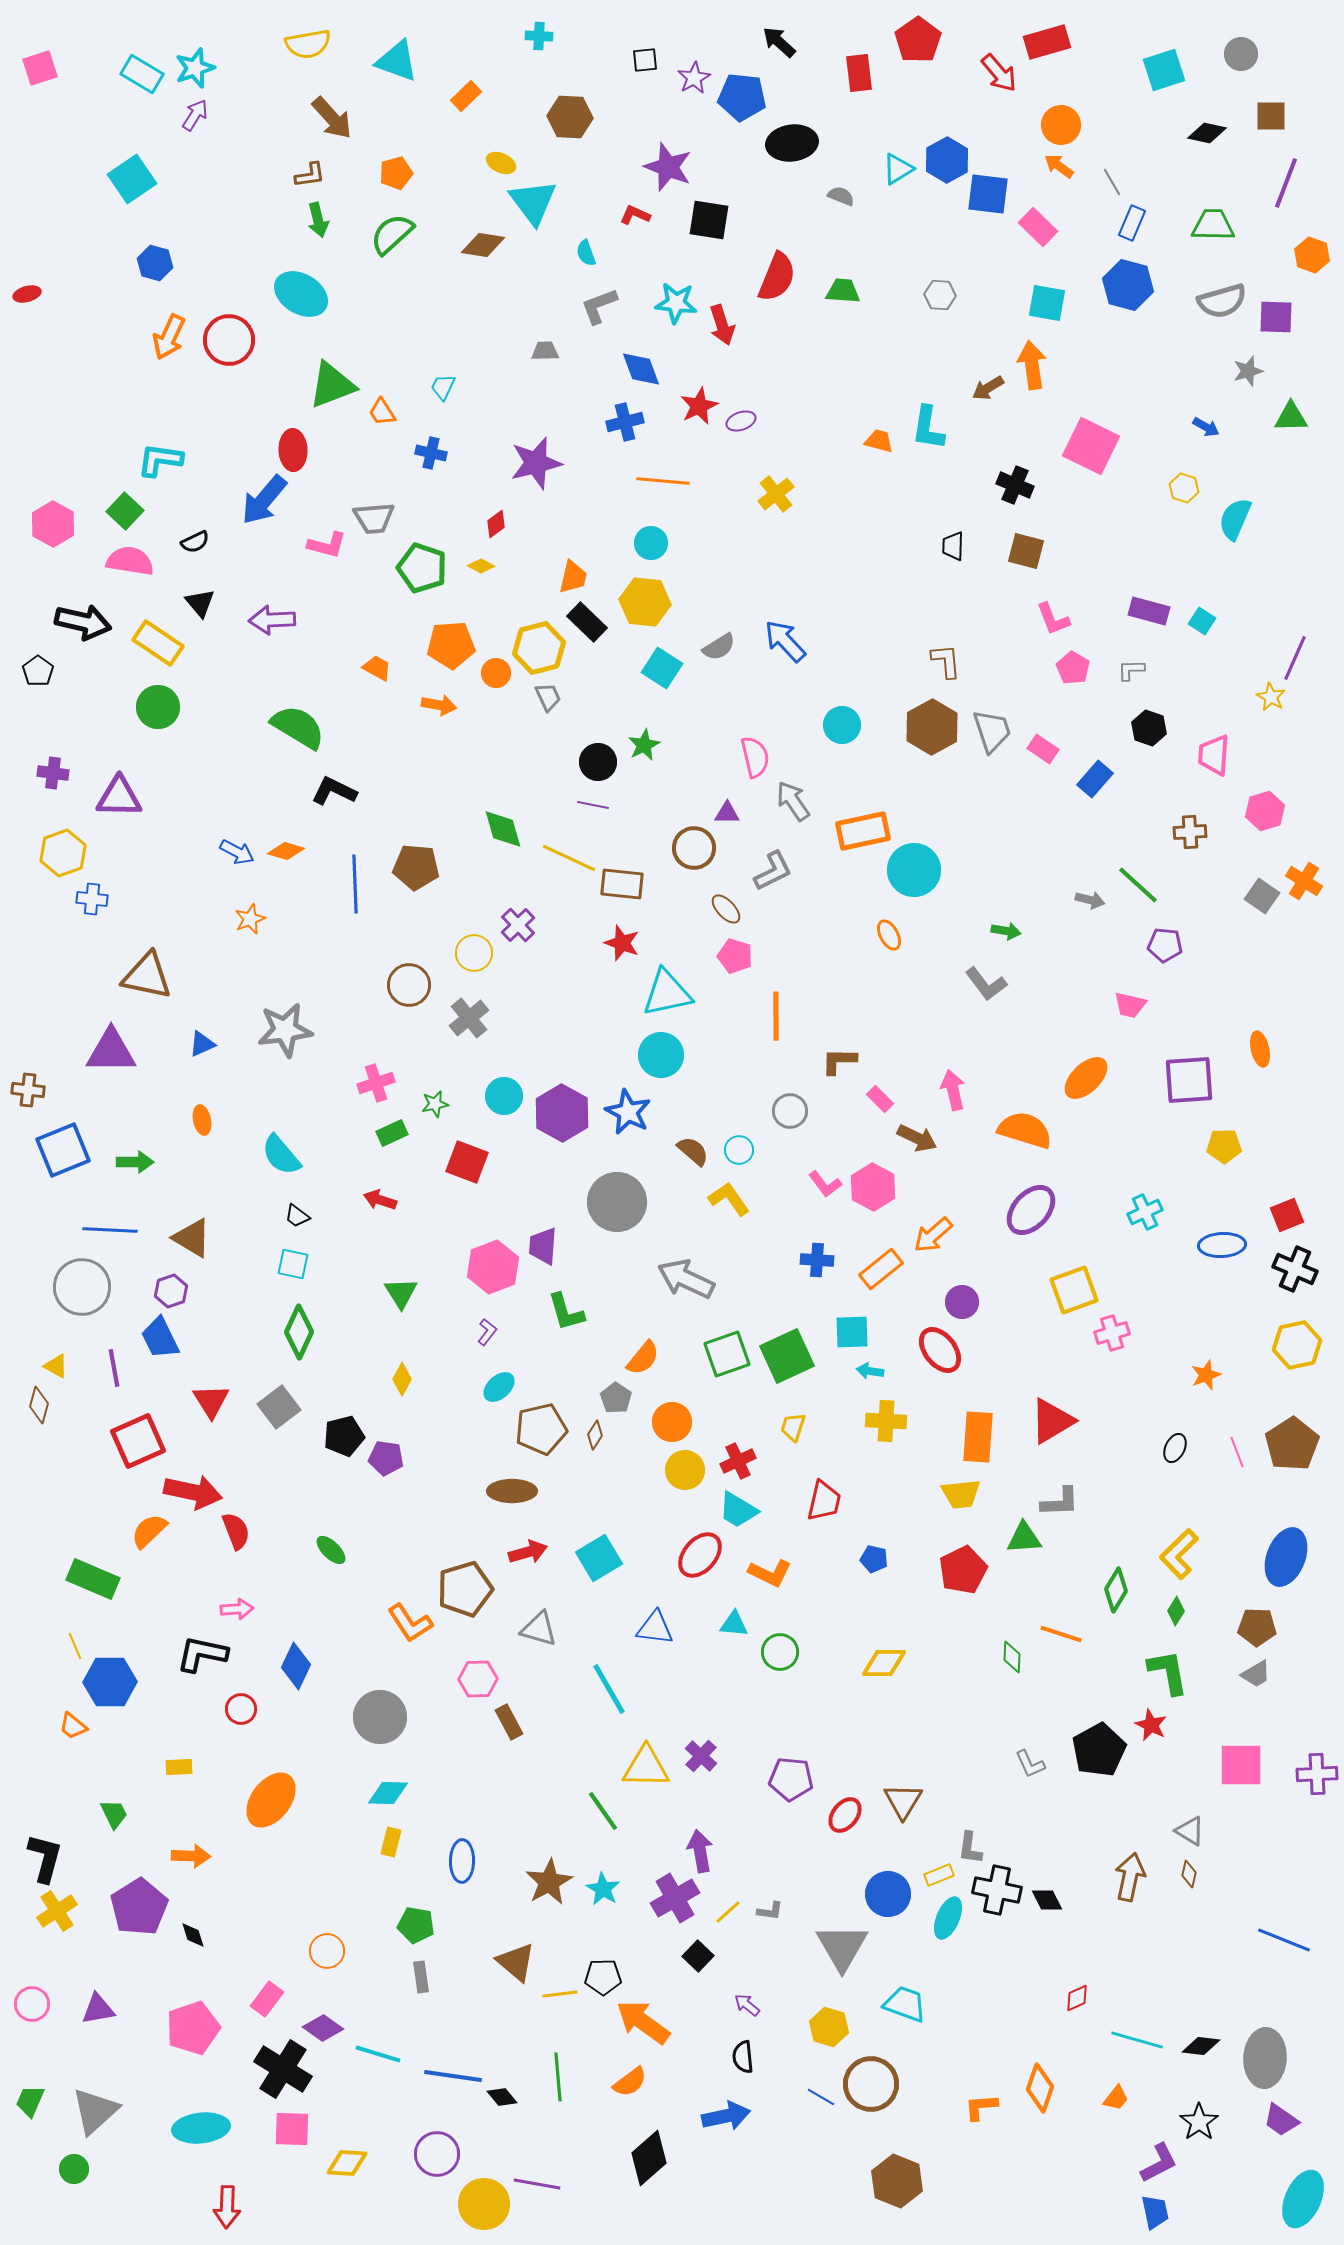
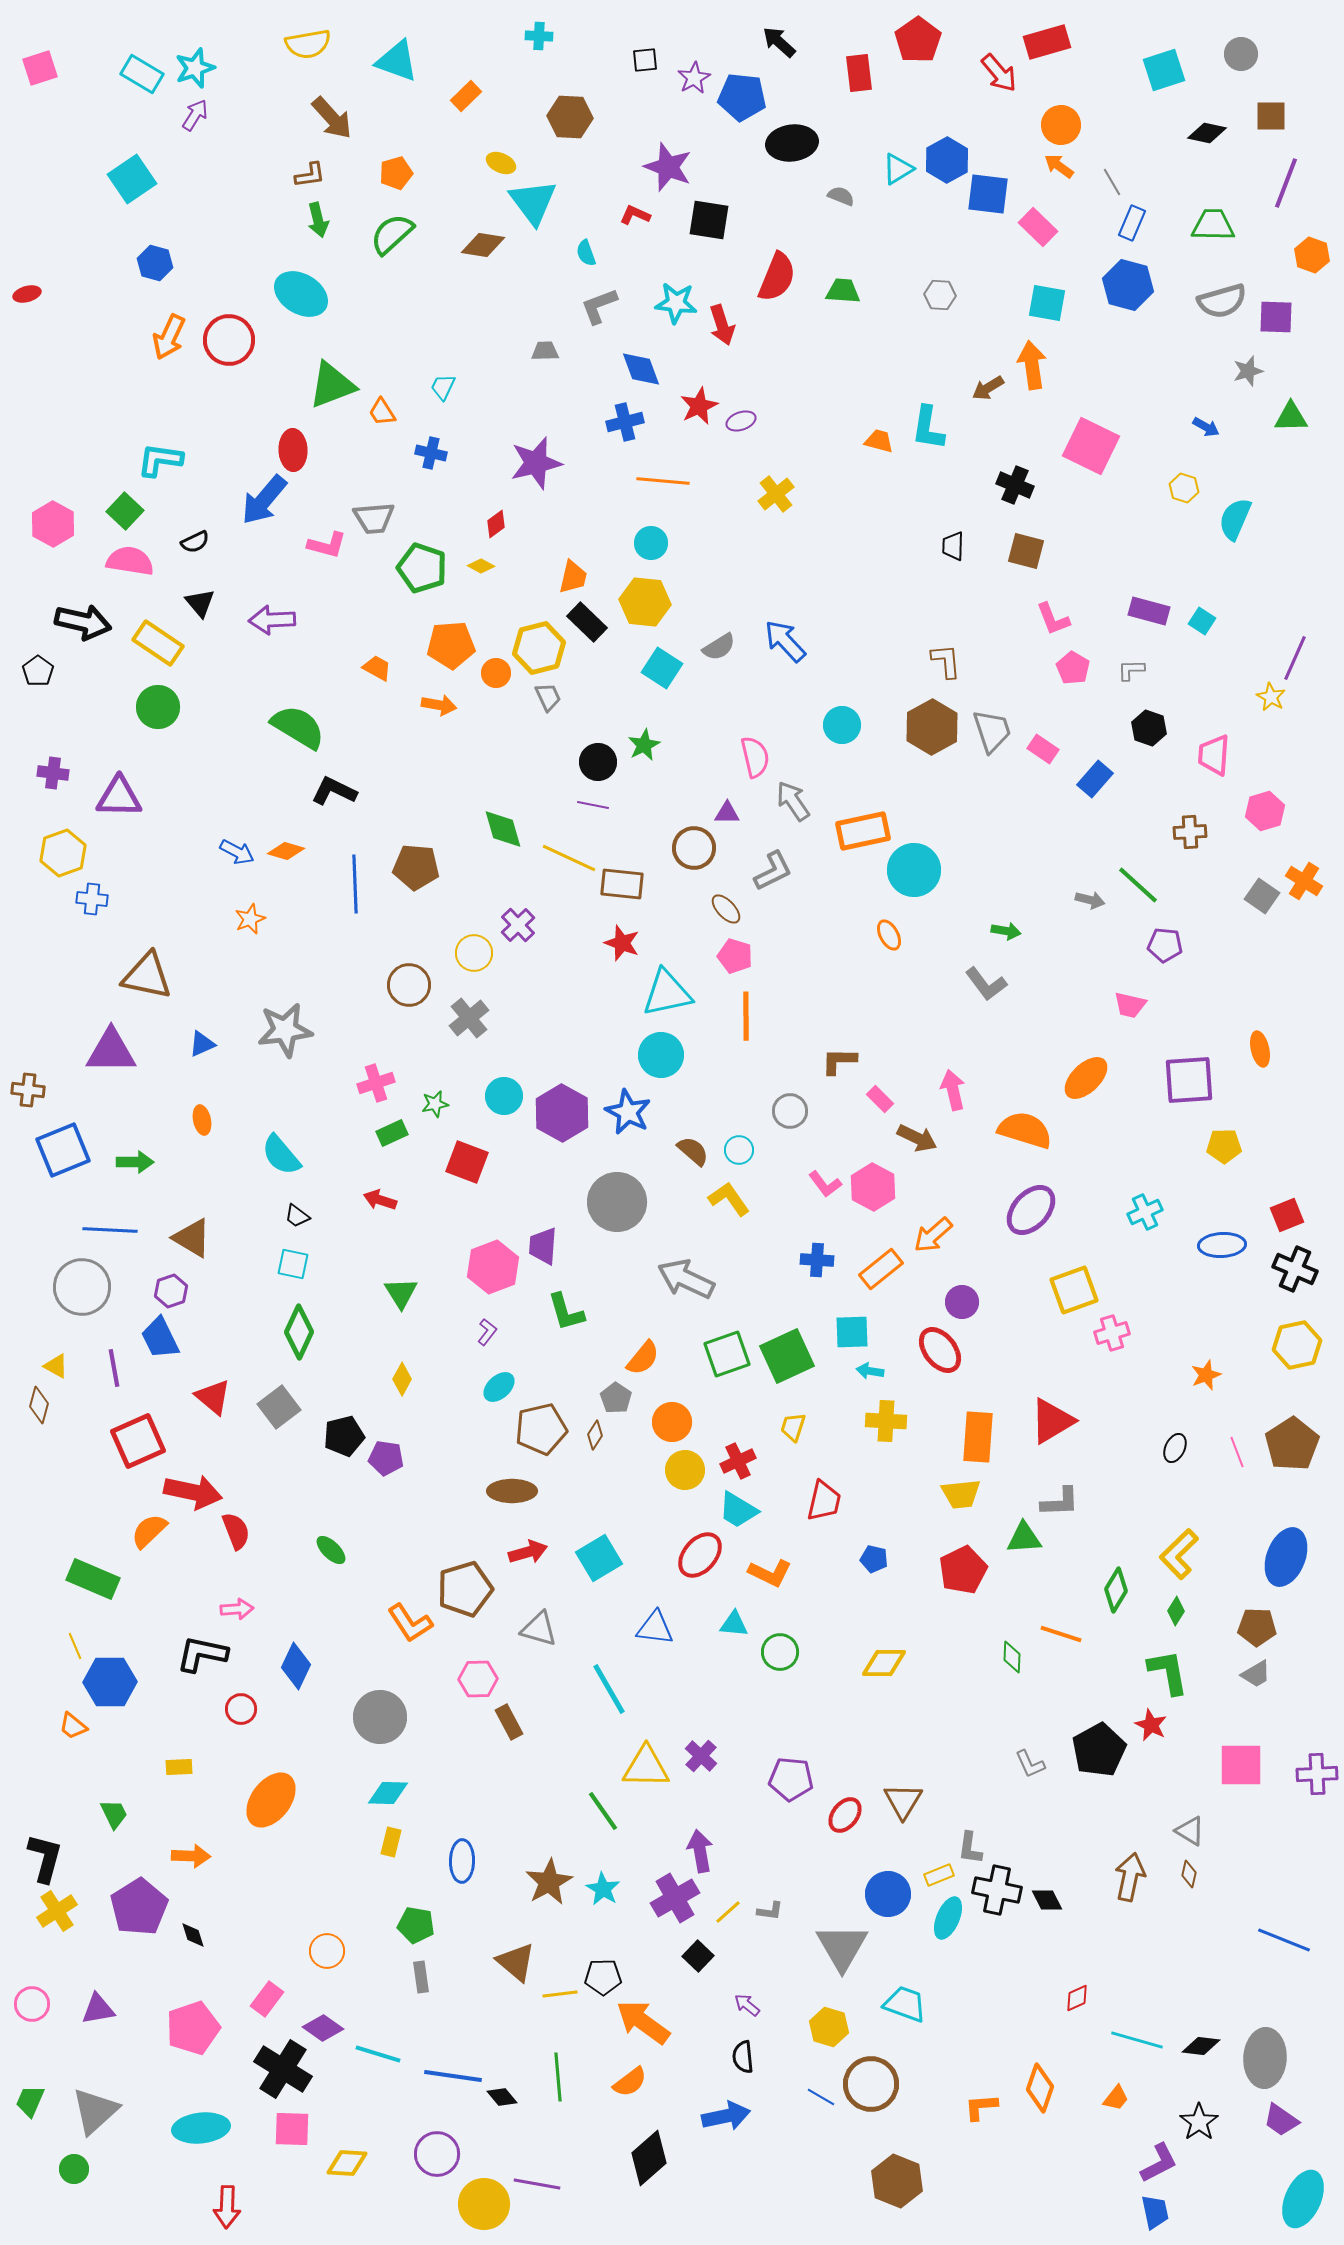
orange line at (776, 1016): moved 30 px left
red triangle at (211, 1401): moved 2 px right, 4 px up; rotated 18 degrees counterclockwise
